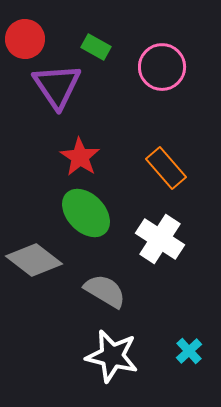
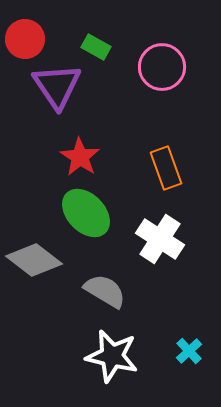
orange rectangle: rotated 21 degrees clockwise
